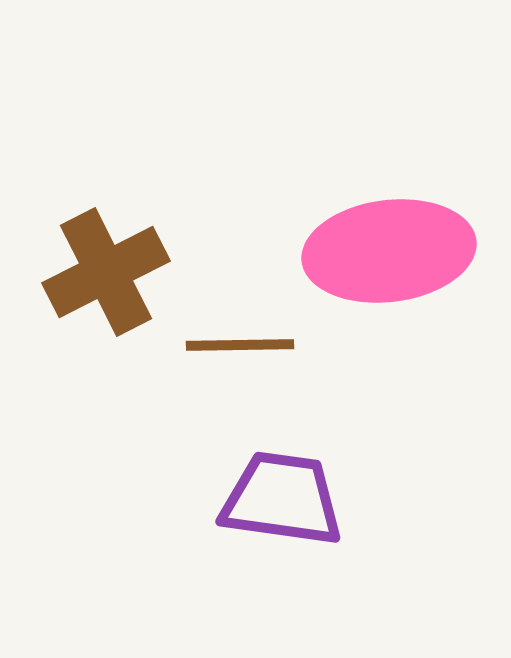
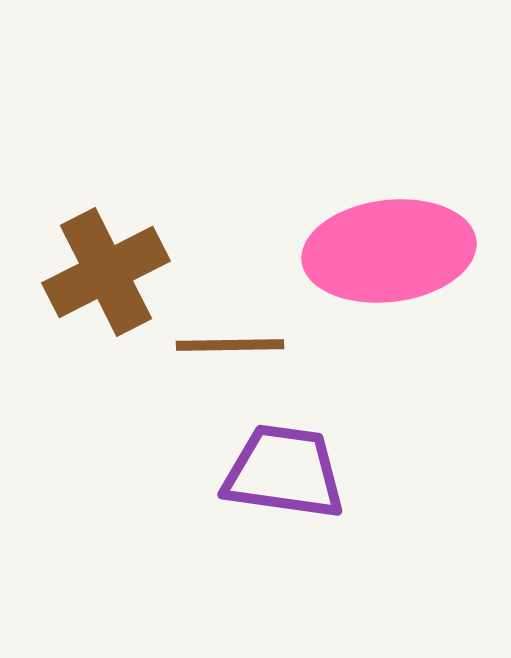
brown line: moved 10 px left
purple trapezoid: moved 2 px right, 27 px up
